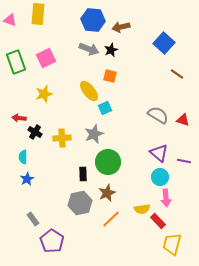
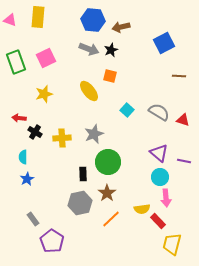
yellow rectangle: moved 3 px down
blue square: rotated 20 degrees clockwise
brown line: moved 2 px right, 2 px down; rotated 32 degrees counterclockwise
cyan square: moved 22 px right, 2 px down; rotated 24 degrees counterclockwise
gray semicircle: moved 1 px right, 3 px up
brown star: rotated 12 degrees counterclockwise
